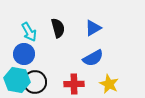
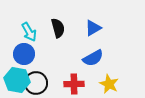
black circle: moved 1 px right, 1 px down
